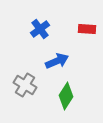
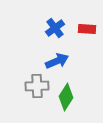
blue cross: moved 15 px right, 1 px up
gray cross: moved 12 px right, 1 px down; rotated 35 degrees counterclockwise
green diamond: moved 1 px down
